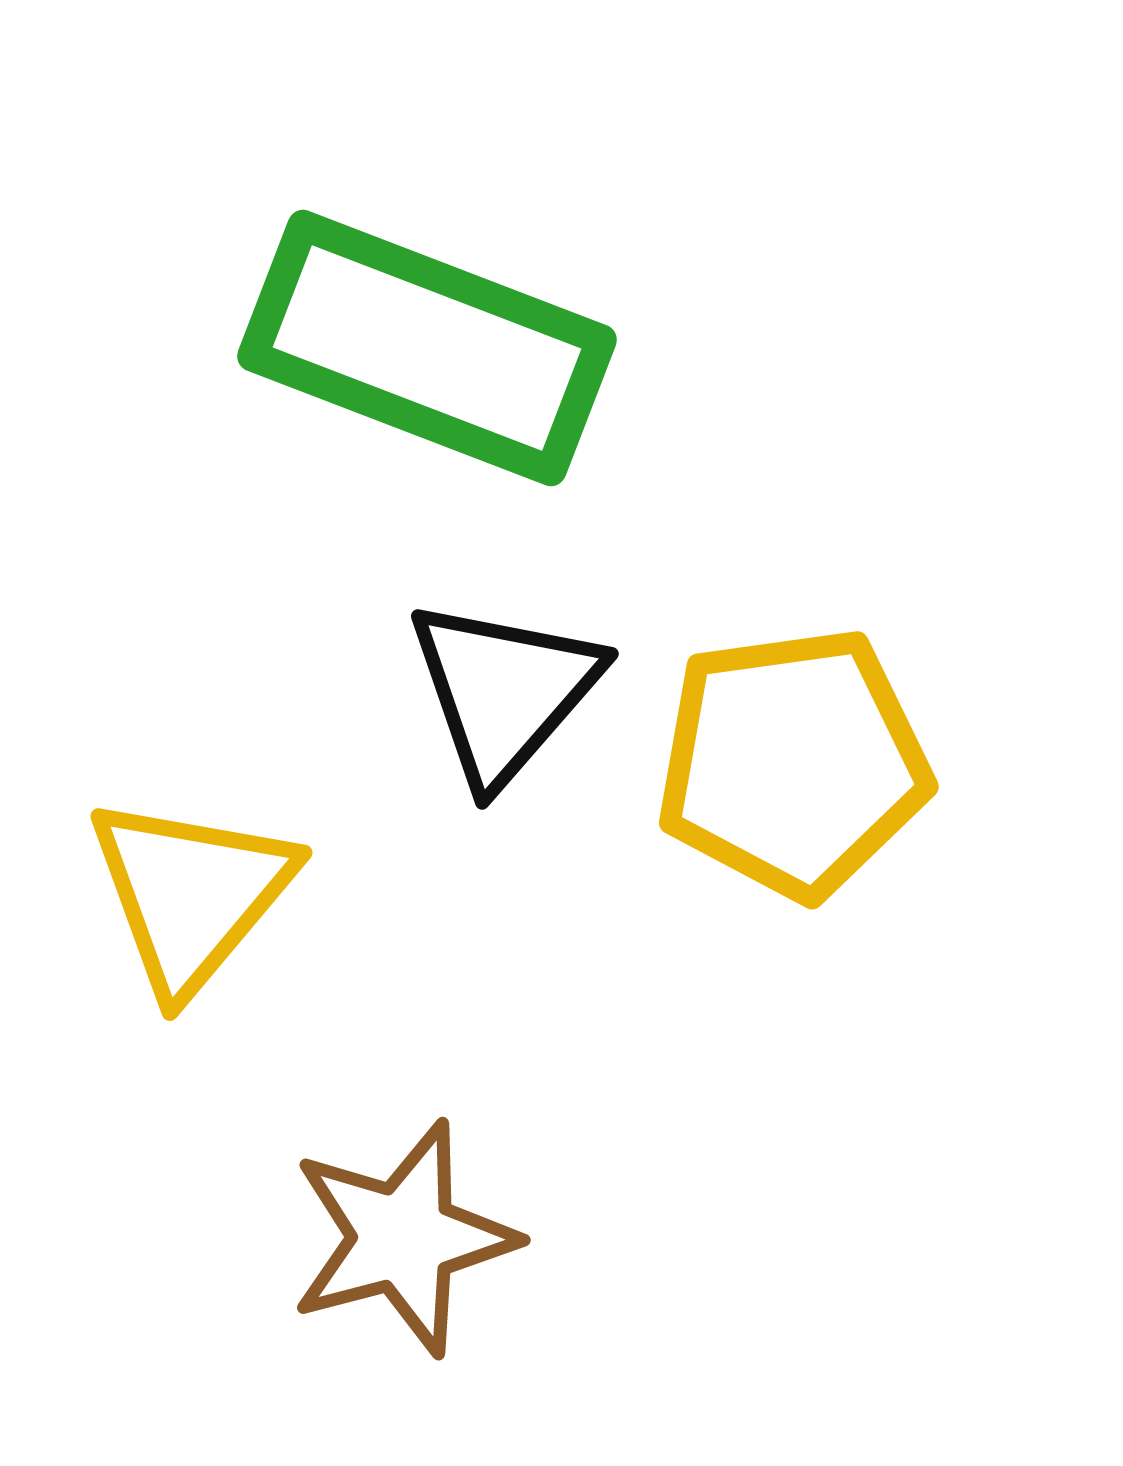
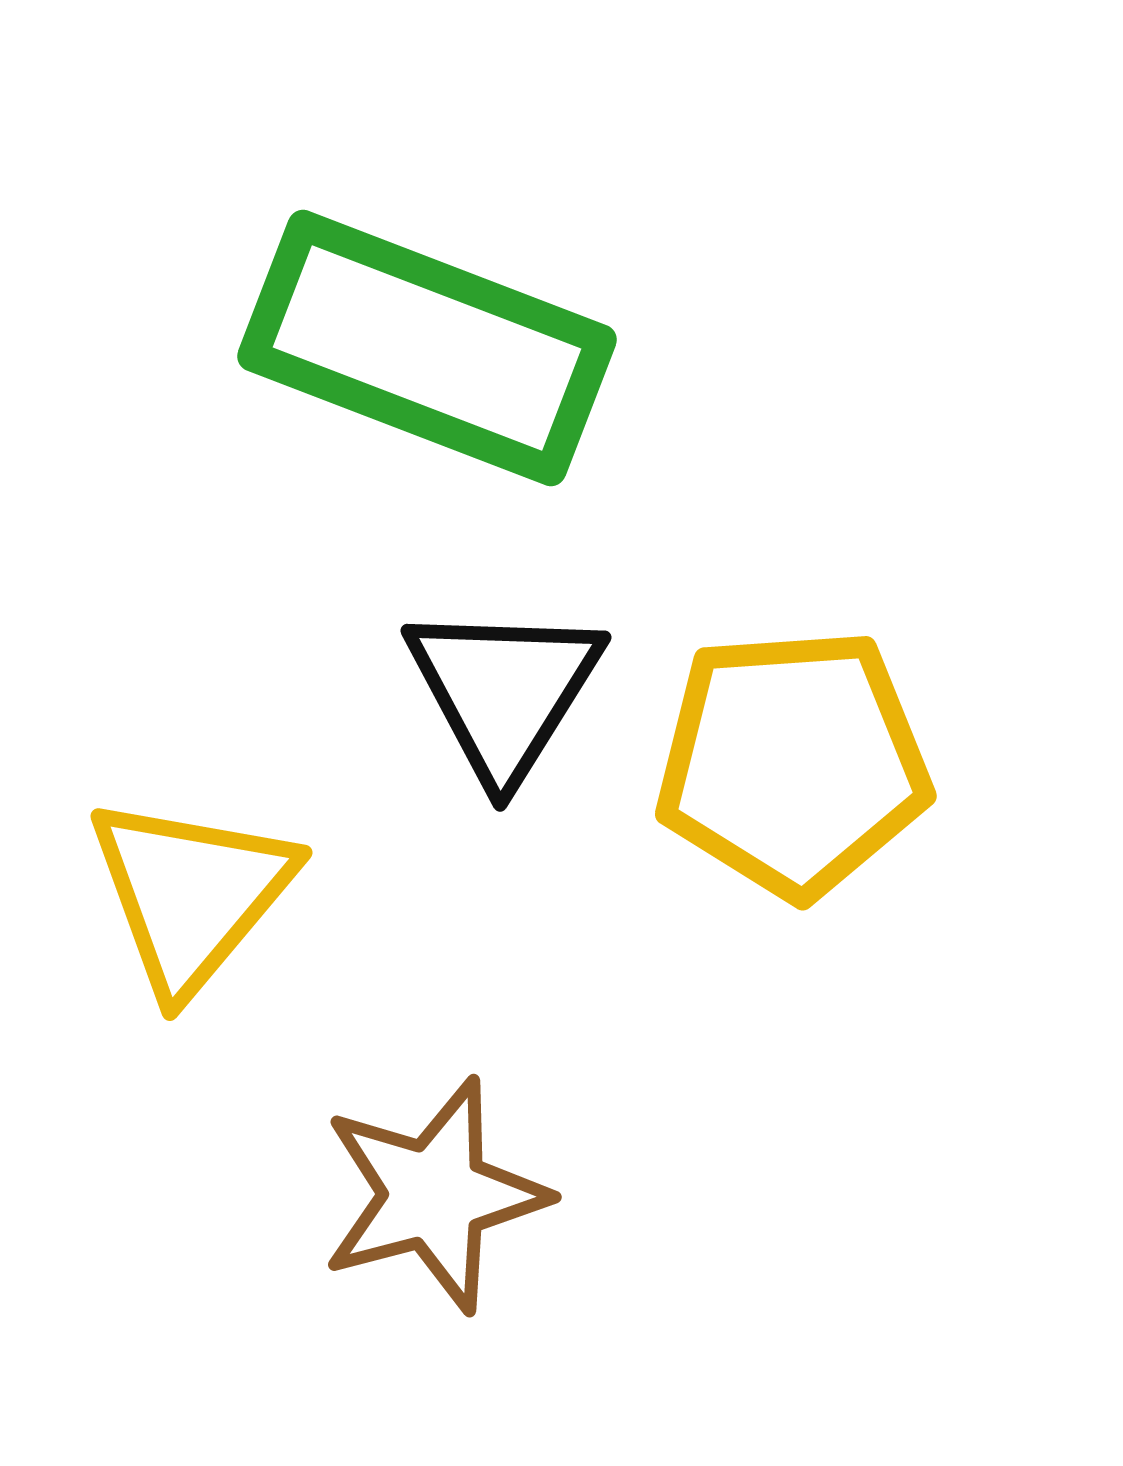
black triangle: rotated 9 degrees counterclockwise
yellow pentagon: rotated 4 degrees clockwise
brown star: moved 31 px right, 43 px up
